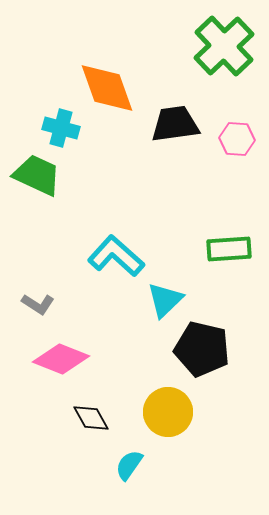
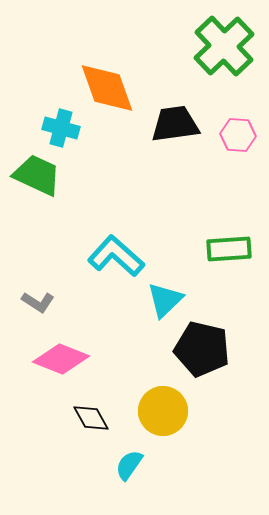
pink hexagon: moved 1 px right, 4 px up
gray L-shape: moved 2 px up
yellow circle: moved 5 px left, 1 px up
